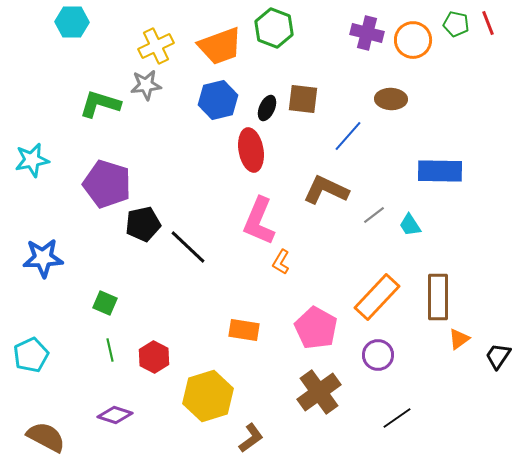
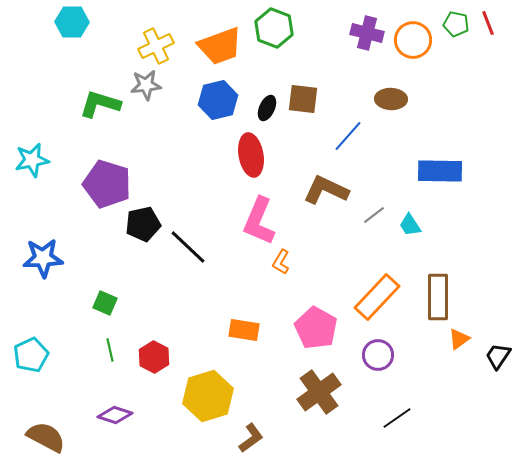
red ellipse at (251, 150): moved 5 px down
